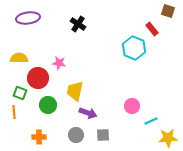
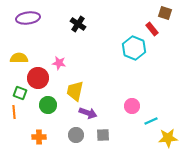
brown square: moved 3 px left, 2 px down
